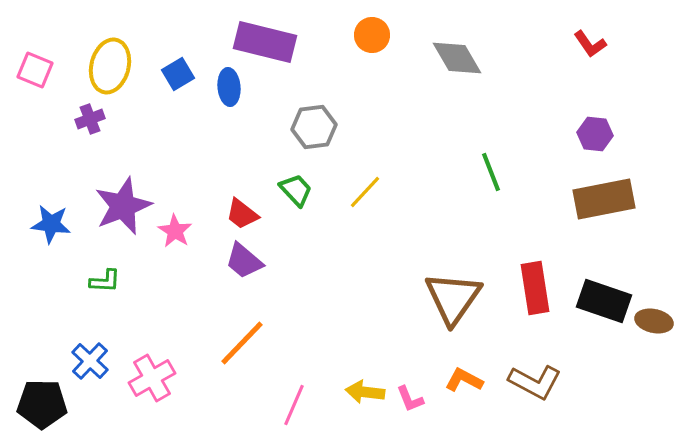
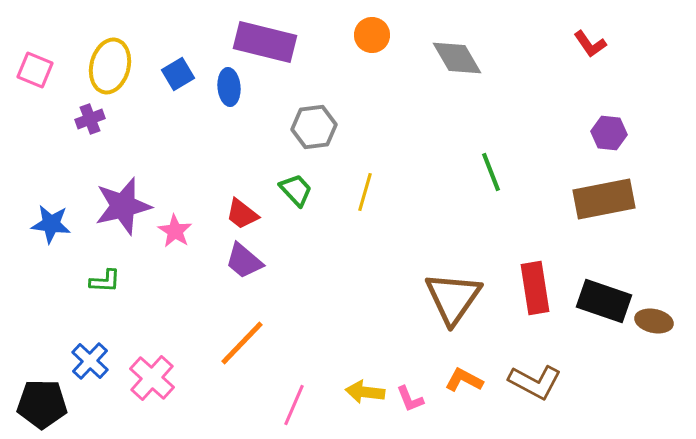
purple hexagon: moved 14 px right, 1 px up
yellow line: rotated 27 degrees counterclockwise
purple star: rotated 8 degrees clockwise
pink cross: rotated 18 degrees counterclockwise
